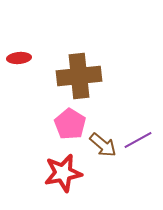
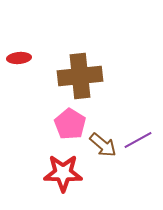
brown cross: moved 1 px right
red star: rotated 12 degrees clockwise
